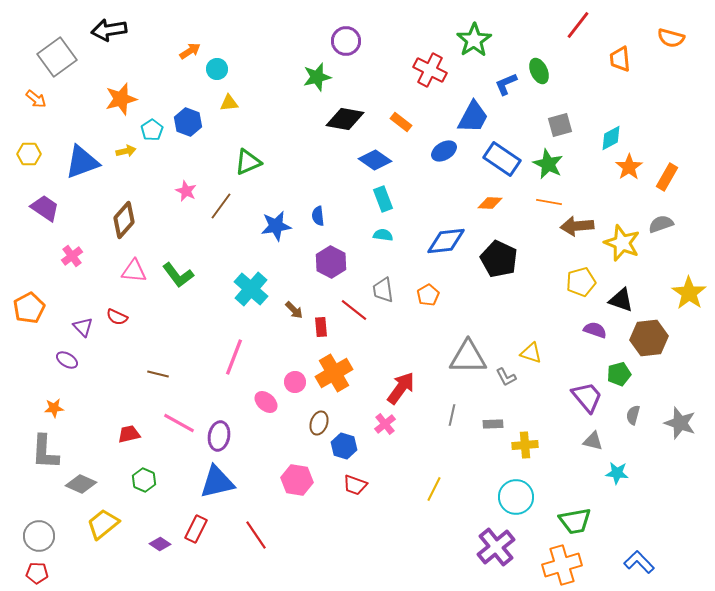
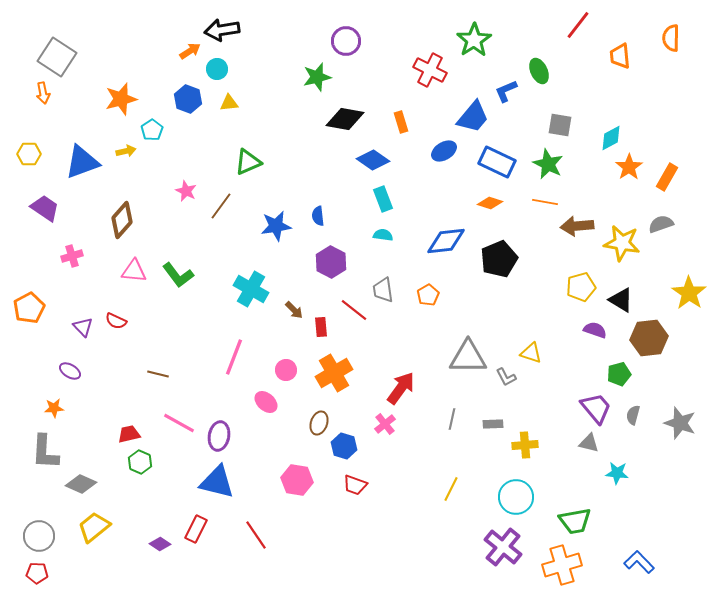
black arrow at (109, 30): moved 113 px right
orange semicircle at (671, 38): rotated 76 degrees clockwise
gray square at (57, 57): rotated 21 degrees counterclockwise
orange trapezoid at (620, 59): moved 3 px up
blue L-shape at (506, 84): moved 7 px down
orange arrow at (36, 99): moved 7 px right, 6 px up; rotated 40 degrees clockwise
blue trapezoid at (473, 117): rotated 12 degrees clockwise
blue hexagon at (188, 122): moved 23 px up
orange rectangle at (401, 122): rotated 35 degrees clockwise
gray square at (560, 125): rotated 25 degrees clockwise
blue rectangle at (502, 159): moved 5 px left, 3 px down; rotated 9 degrees counterclockwise
blue diamond at (375, 160): moved 2 px left
orange line at (549, 202): moved 4 px left
orange diamond at (490, 203): rotated 15 degrees clockwise
brown diamond at (124, 220): moved 2 px left
yellow star at (622, 243): rotated 12 degrees counterclockwise
pink cross at (72, 256): rotated 20 degrees clockwise
black pentagon at (499, 259): rotated 24 degrees clockwise
yellow pentagon at (581, 282): moved 5 px down
cyan cross at (251, 289): rotated 12 degrees counterclockwise
black triangle at (621, 300): rotated 12 degrees clockwise
red semicircle at (117, 317): moved 1 px left, 4 px down
purple ellipse at (67, 360): moved 3 px right, 11 px down
pink circle at (295, 382): moved 9 px left, 12 px up
purple trapezoid at (587, 397): moved 9 px right, 11 px down
gray line at (452, 415): moved 4 px down
gray triangle at (593, 441): moved 4 px left, 2 px down
green hexagon at (144, 480): moved 4 px left, 18 px up
blue triangle at (217, 482): rotated 27 degrees clockwise
yellow line at (434, 489): moved 17 px right
yellow trapezoid at (103, 524): moved 9 px left, 3 px down
purple cross at (496, 547): moved 7 px right; rotated 12 degrees counterclockwise
